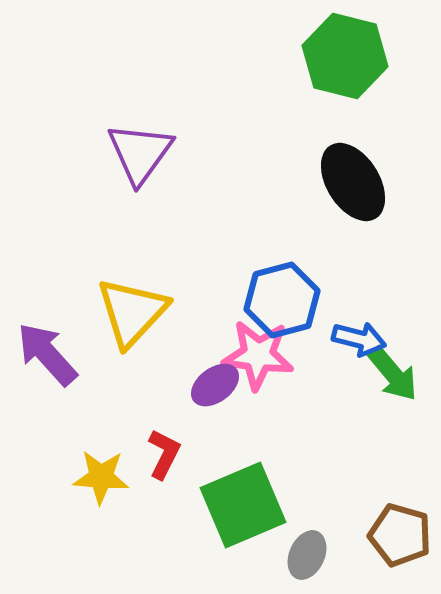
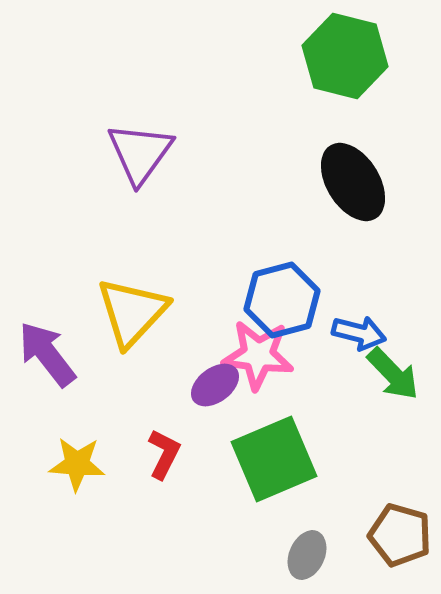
blue arrow: moved 6 px up
purple arrow: rotated 4 degrees clockwise
green arrow: rotated 4 degrees counterclockwise
yellow star: moved 24 px left, 13 px up
green square: moved 31 px right, 46 px up
